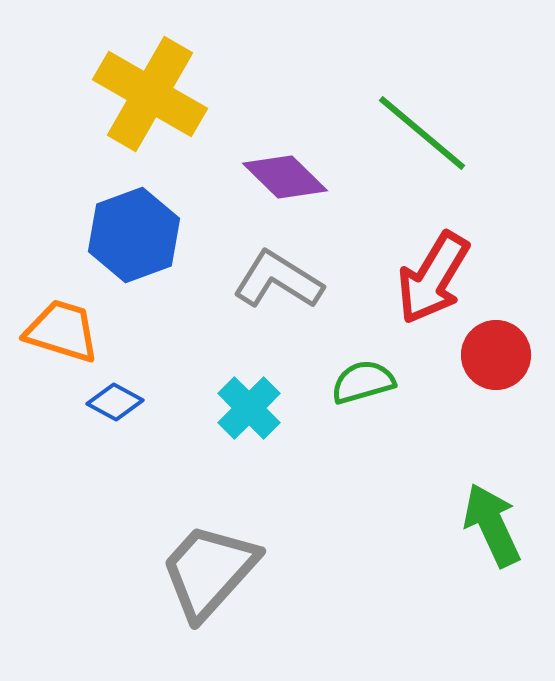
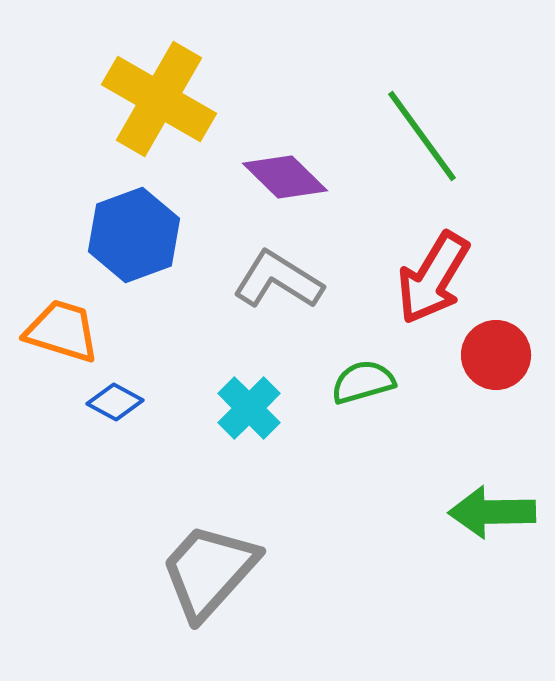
yellow cross: moved 9 px right, 5 px down
green line: moved 3 px down; rotated 14 degrees clockwise
green arrow: moved 13 px up; rotated 66 degrees counterclockwise
